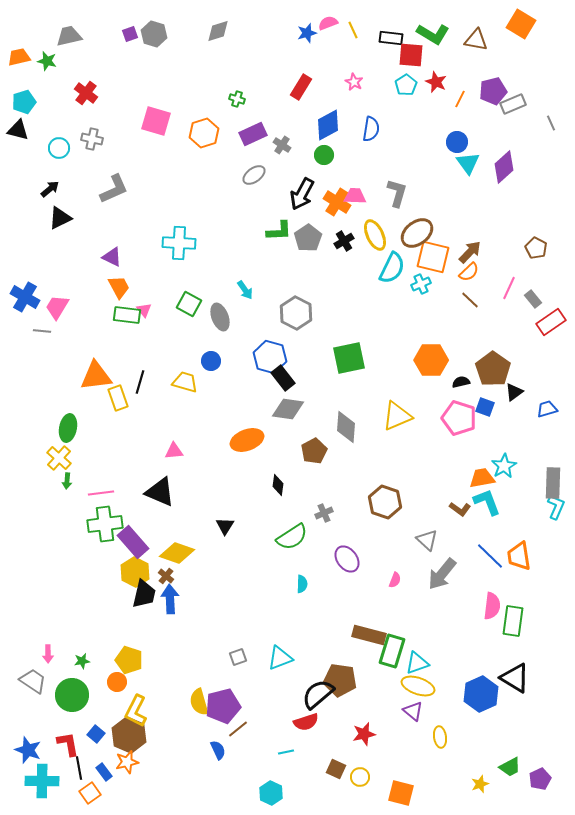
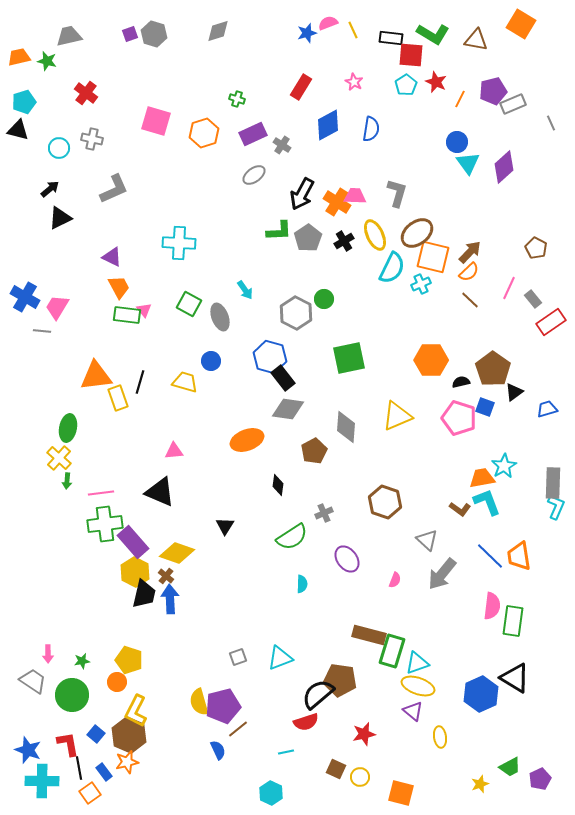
green circle at (324, 155): moved 144 px down
